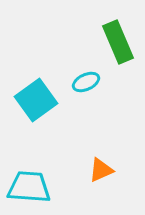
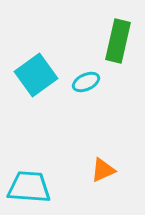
green rectangle: moved 1 px up; rotated 36 degrees clockwise
cyan square: moved 25 px up
orange triangle: moved 2 px right
